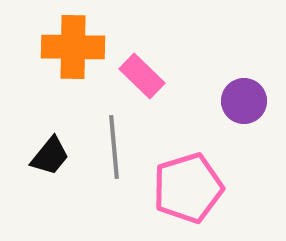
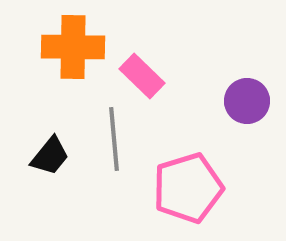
purple circle: moved 3 px right
gray line: moved 8 px up
